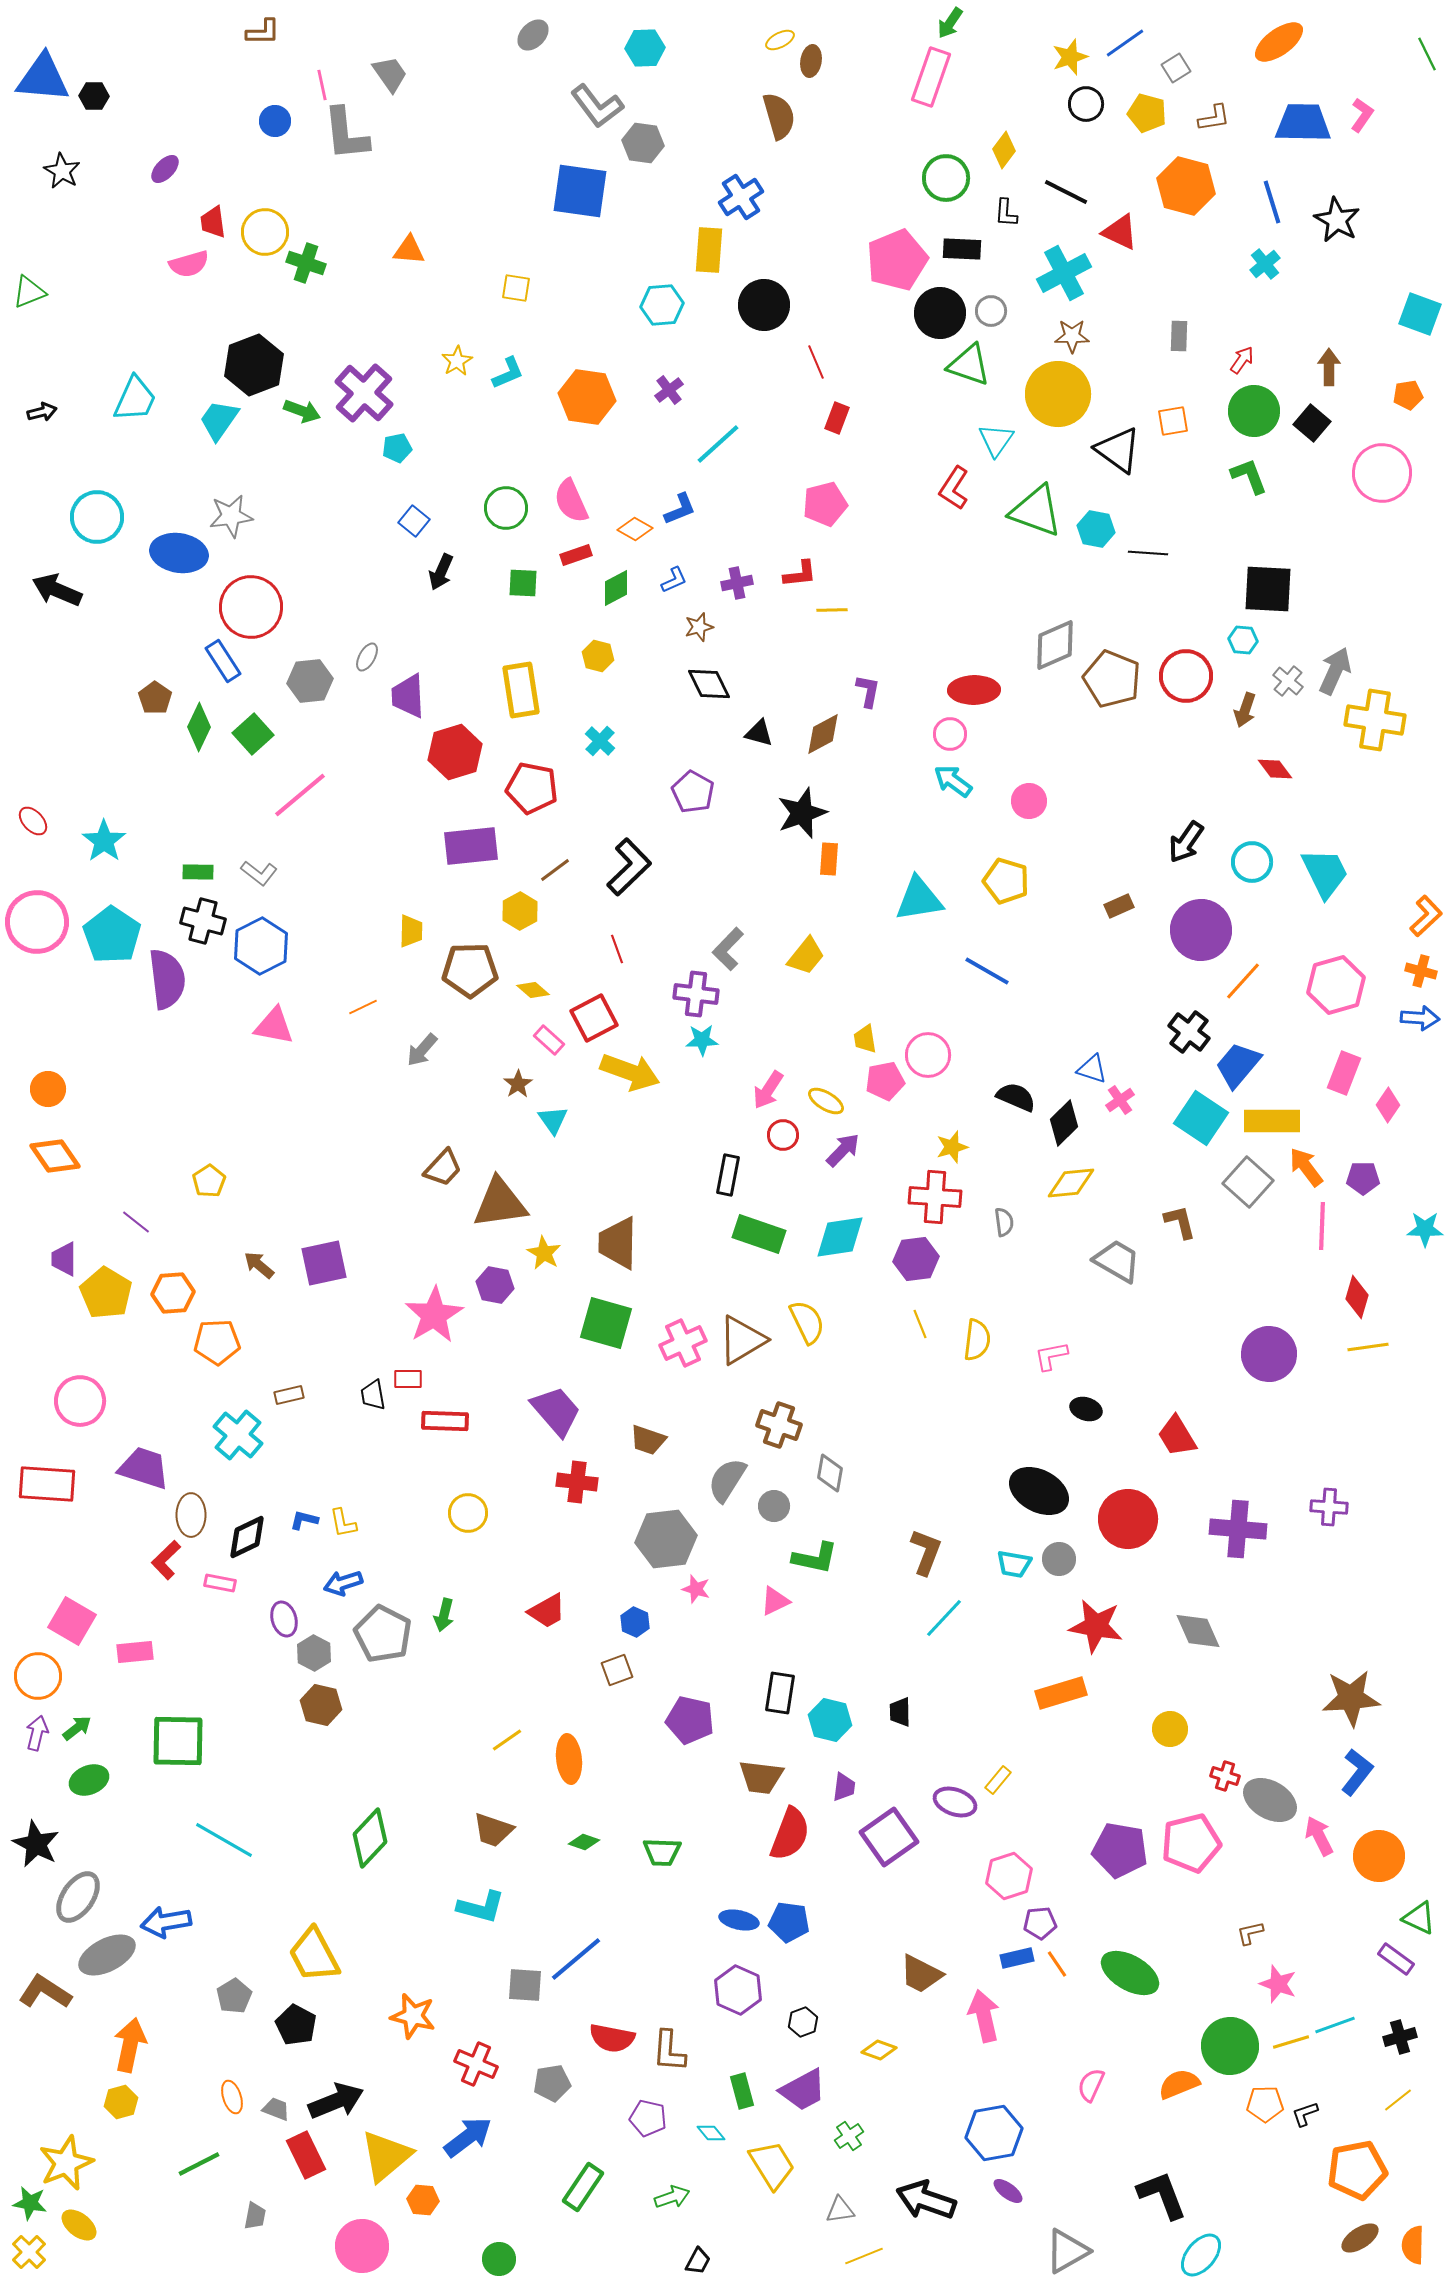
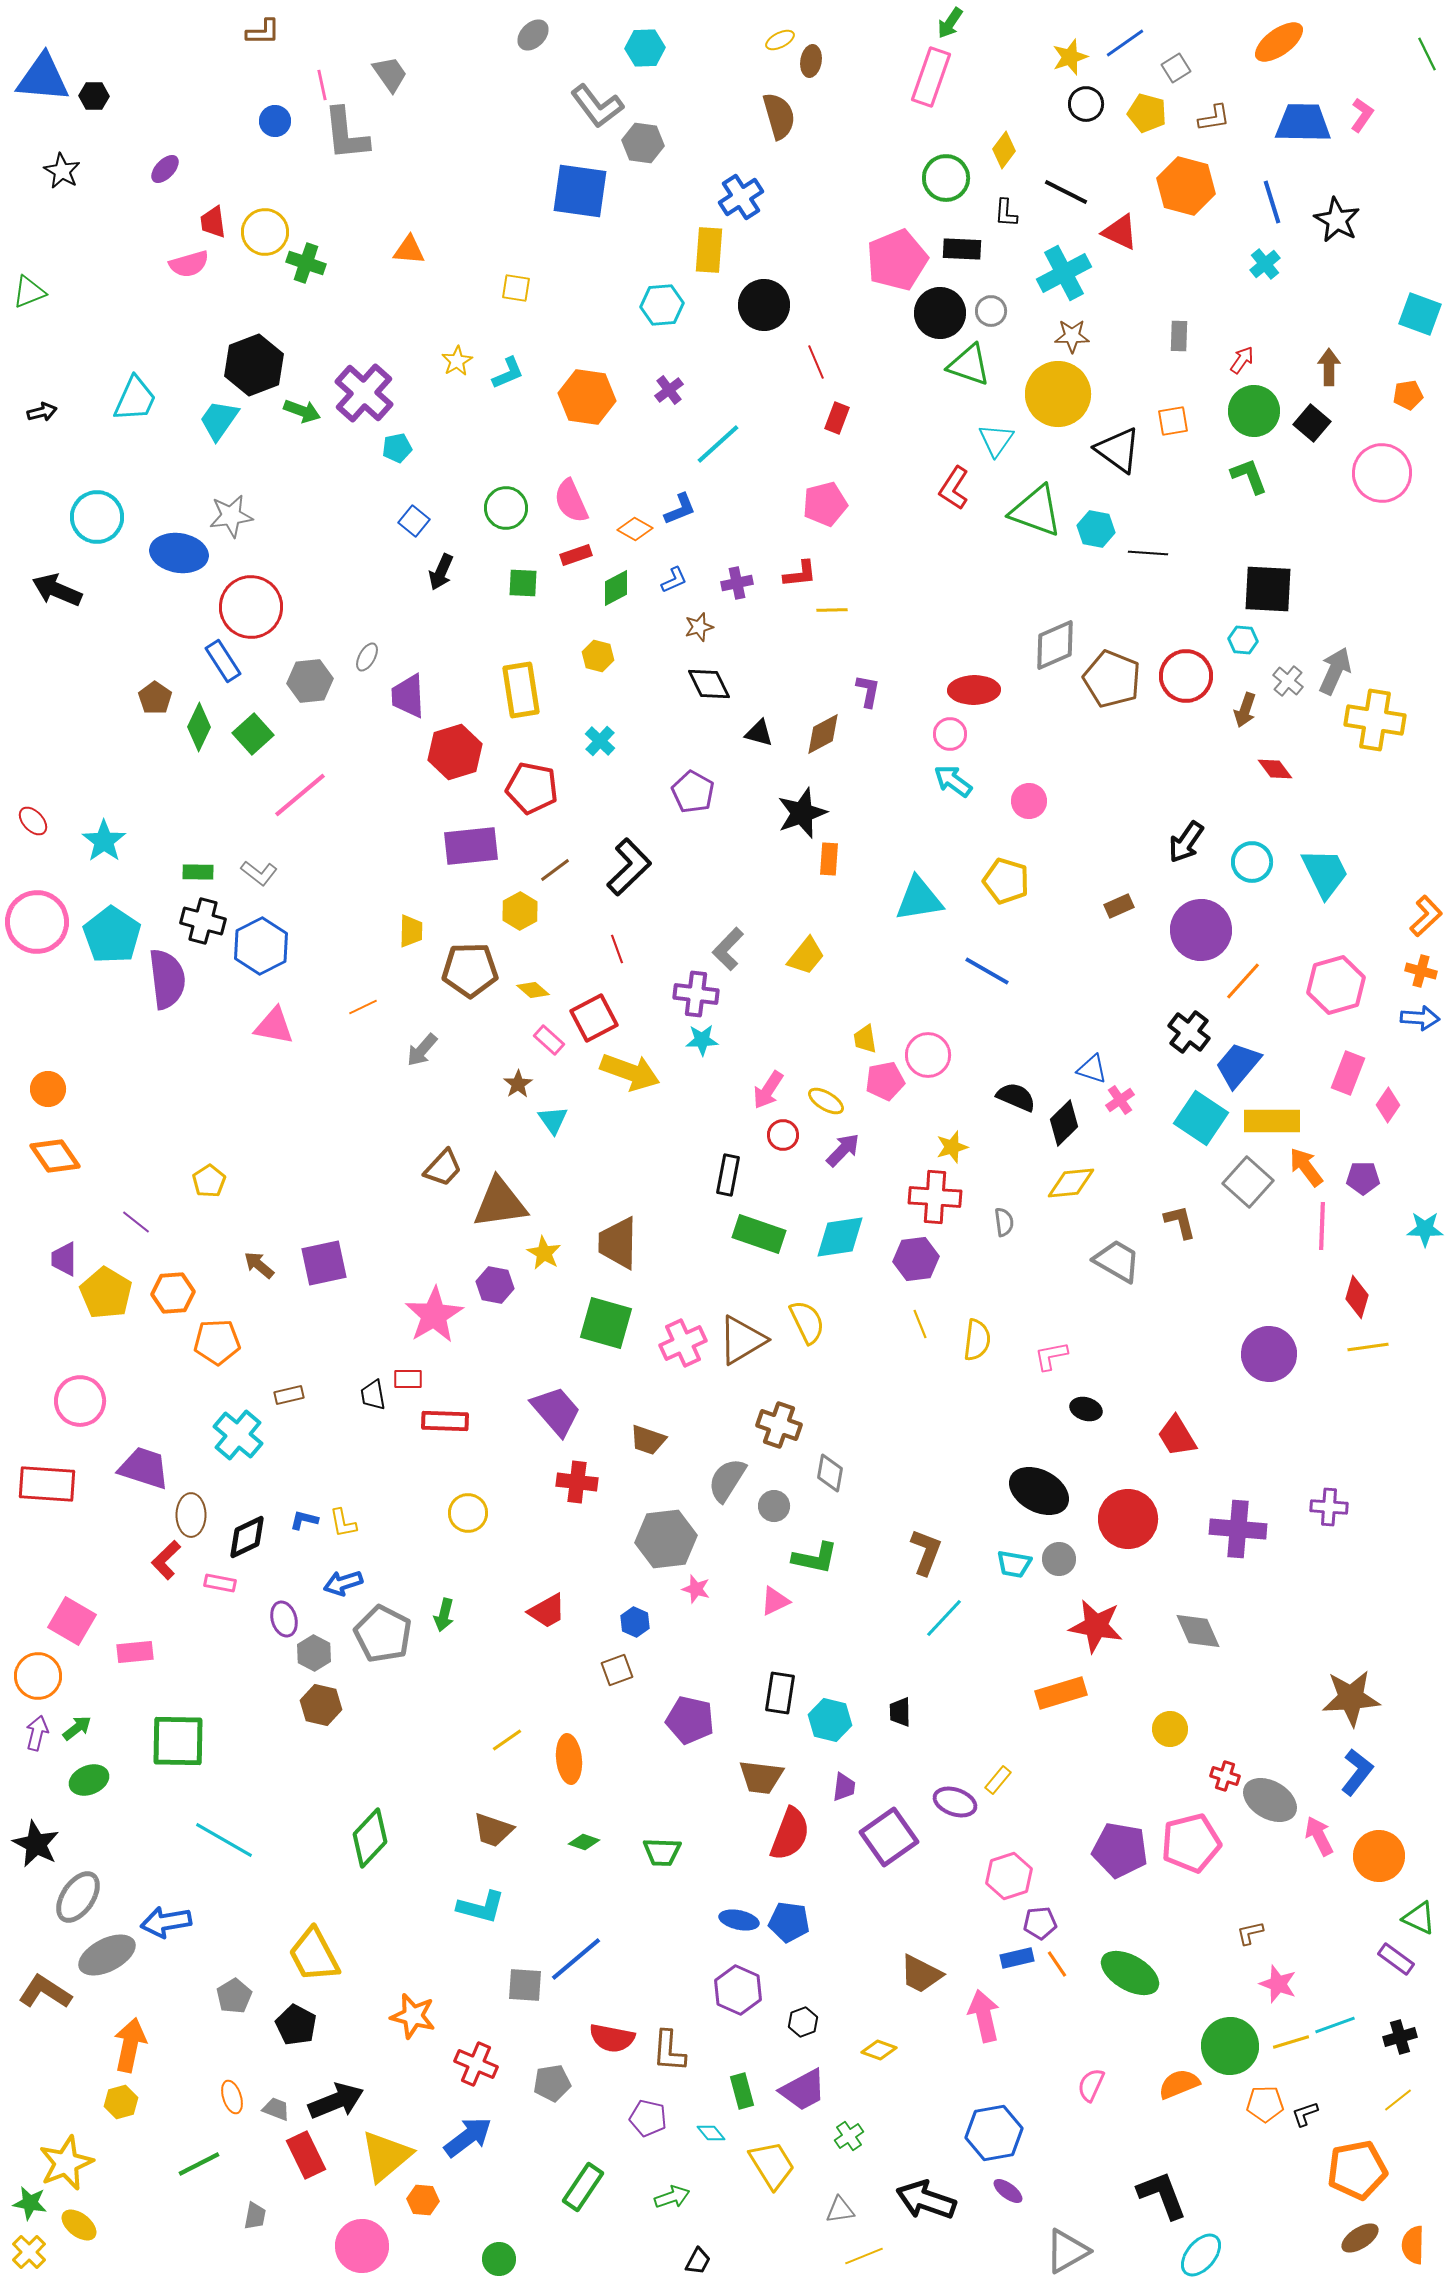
pink rectangle at (1344, 1073): moved 4 px right
